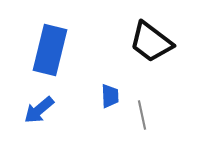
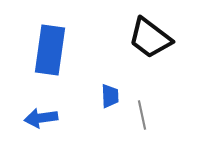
black trapezoid: moved 1 px left, 4 px up
blue rectangle: rotated 6 degrees counterclockwise
blue arrow: moved 2 px right, 8 px down; rotated 32 degrees clockwise
